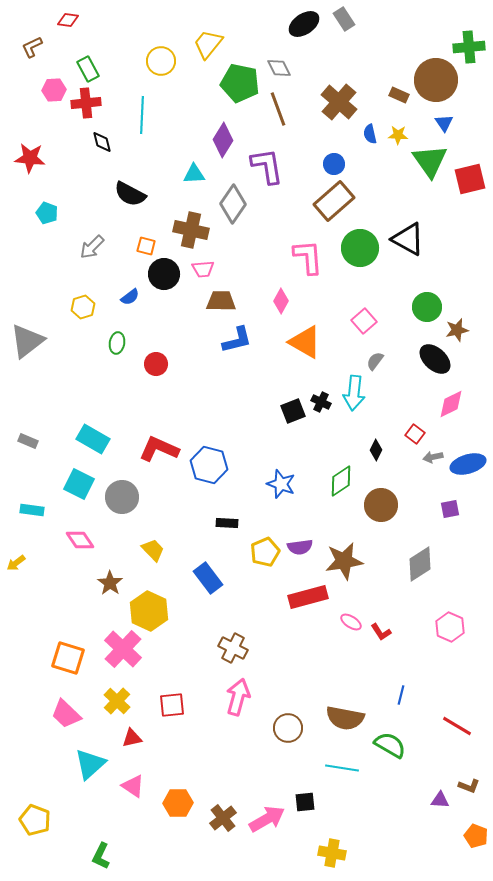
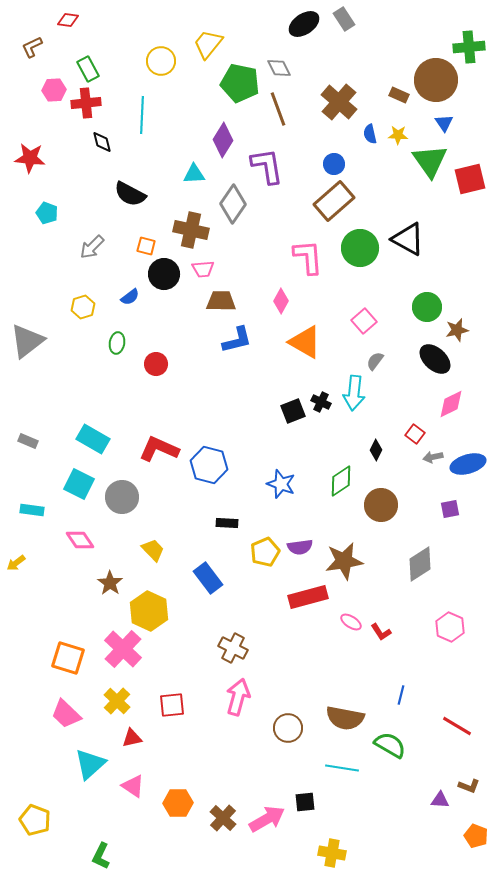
brown cross at (223, 818): rotated 8 degrees counterclockwise
